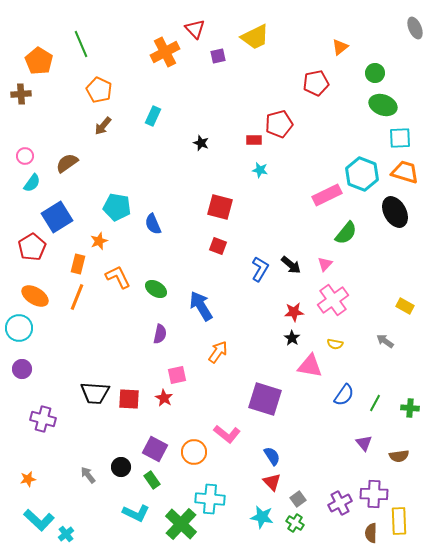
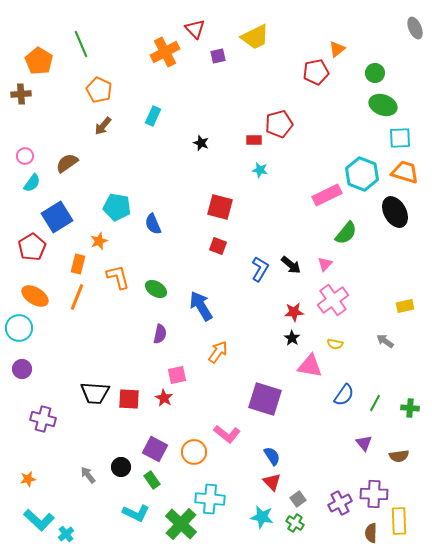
orange triangle at (340, 47): moved 3 px left, 2 px down
red pentagon at (316, 83): moved 11 px up
orange L-shape at (118, 277): rotated 12 degrees clockwise
yellow rectangle at (405, 306): rotated 42 degrees counterclockwise
